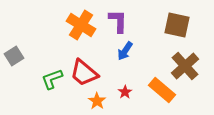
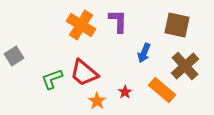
blue arrow: moved 19 px right, 2 px down; rotated 12 degrees counterclockwise
